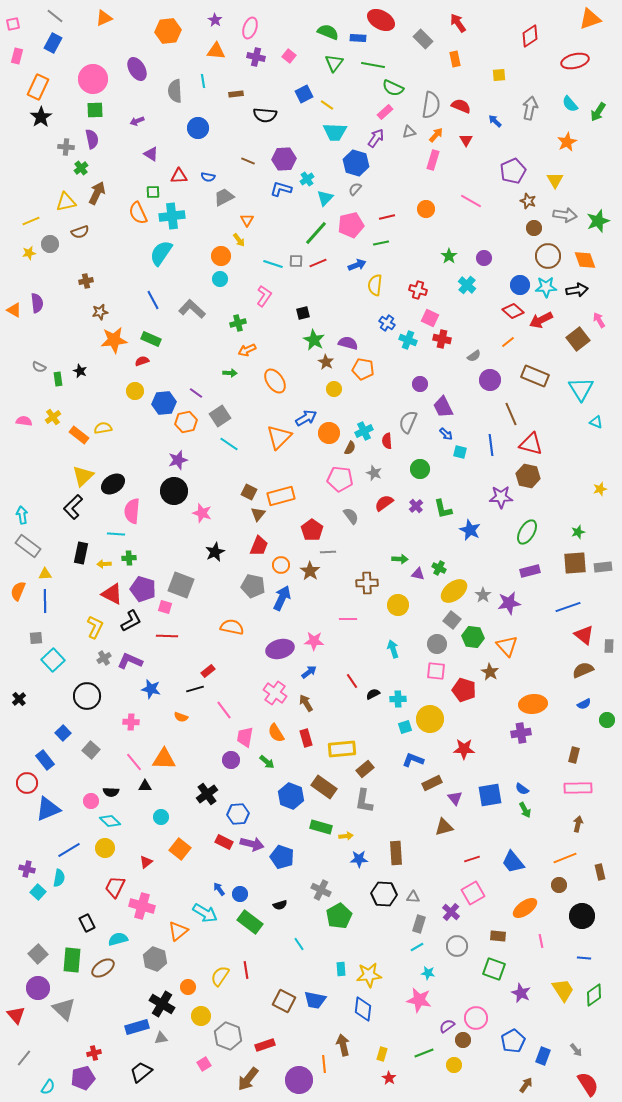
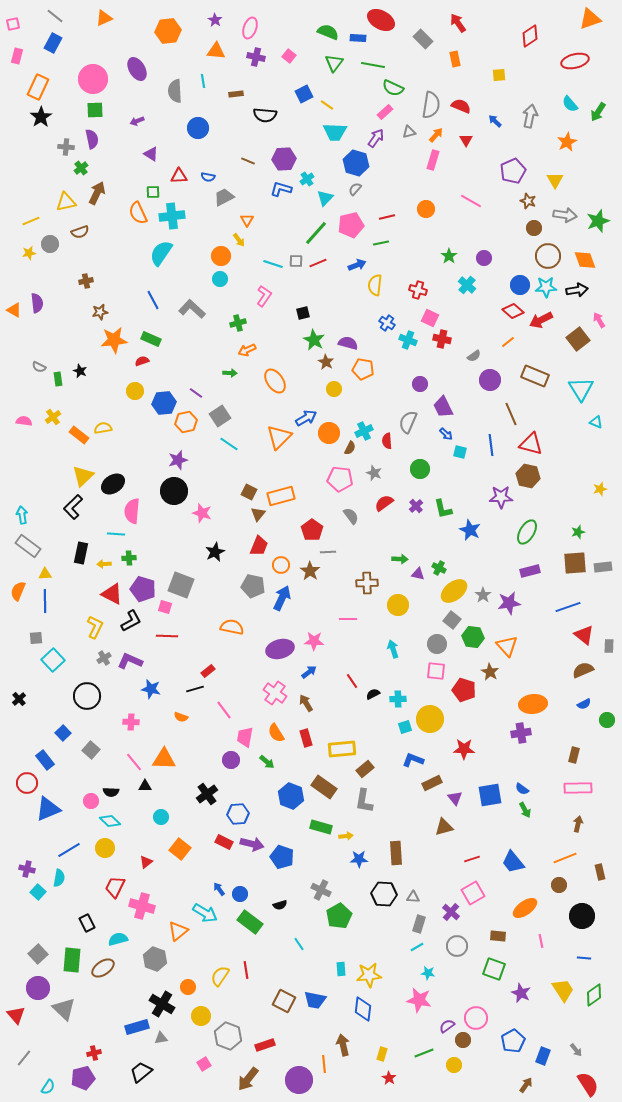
gray arrow at (530, 108): moved 8 px down
